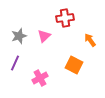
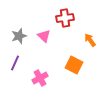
pink triangle: rotated 32 degrees counterclockwise
